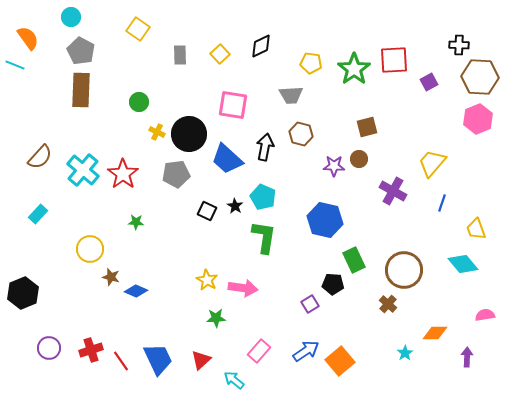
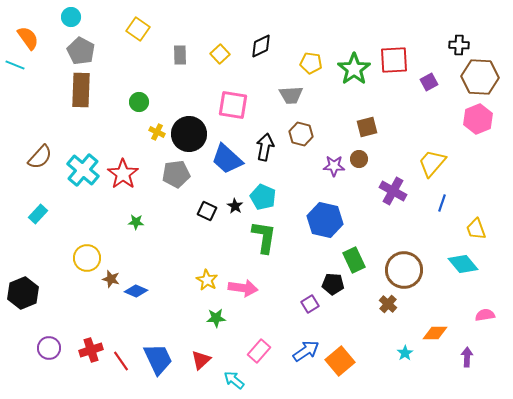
yellow circle at (90, 249): moved 3 px left, 9 px down
brown star at (111, 277): moved 2 px down
